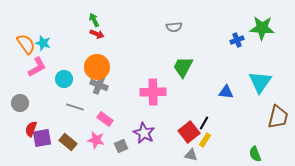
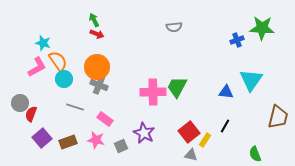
orange semicircle: moved 32 px right, 17 px down
green trapezoid: moved 6 px left, 20 px down
cyan triangle: moved 9 px left, 2 px up
black line: moved 21 px right, 3 px down
red semicircle: moved 15 px up
purple square: rotated 30 degrees counterclockwise
brown rectangle: rotated 60 degrees counterclockwise
